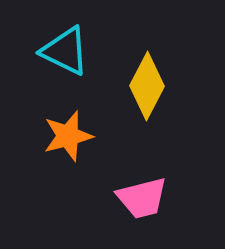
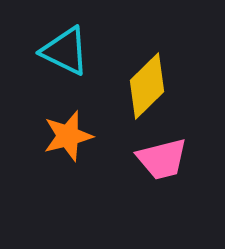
yellow diamond: rotated 18 degrees clockwise
pink trapezoid: moved 20 px right, 39 px up
